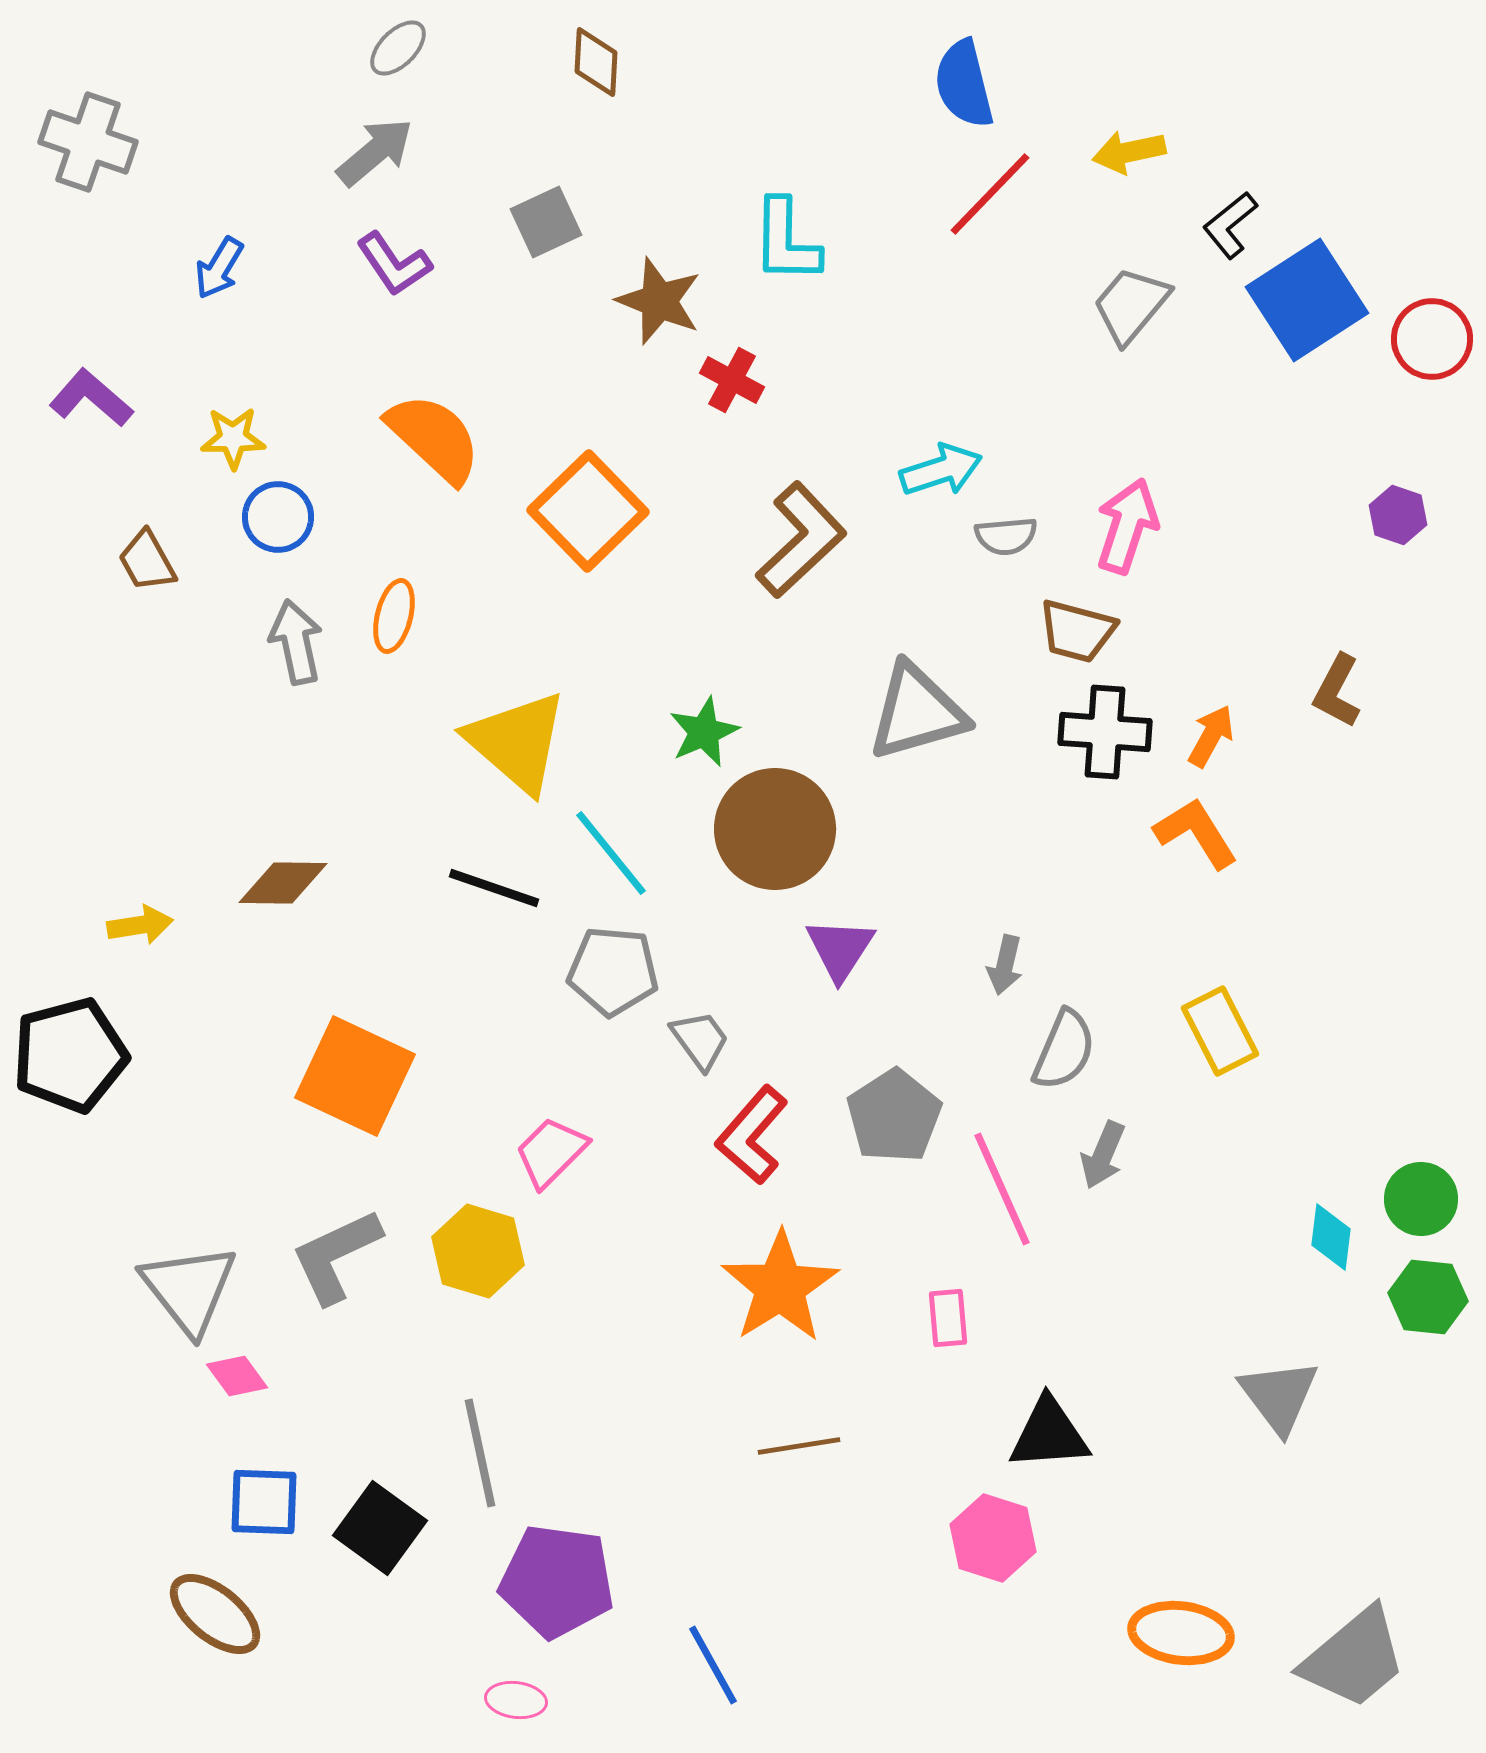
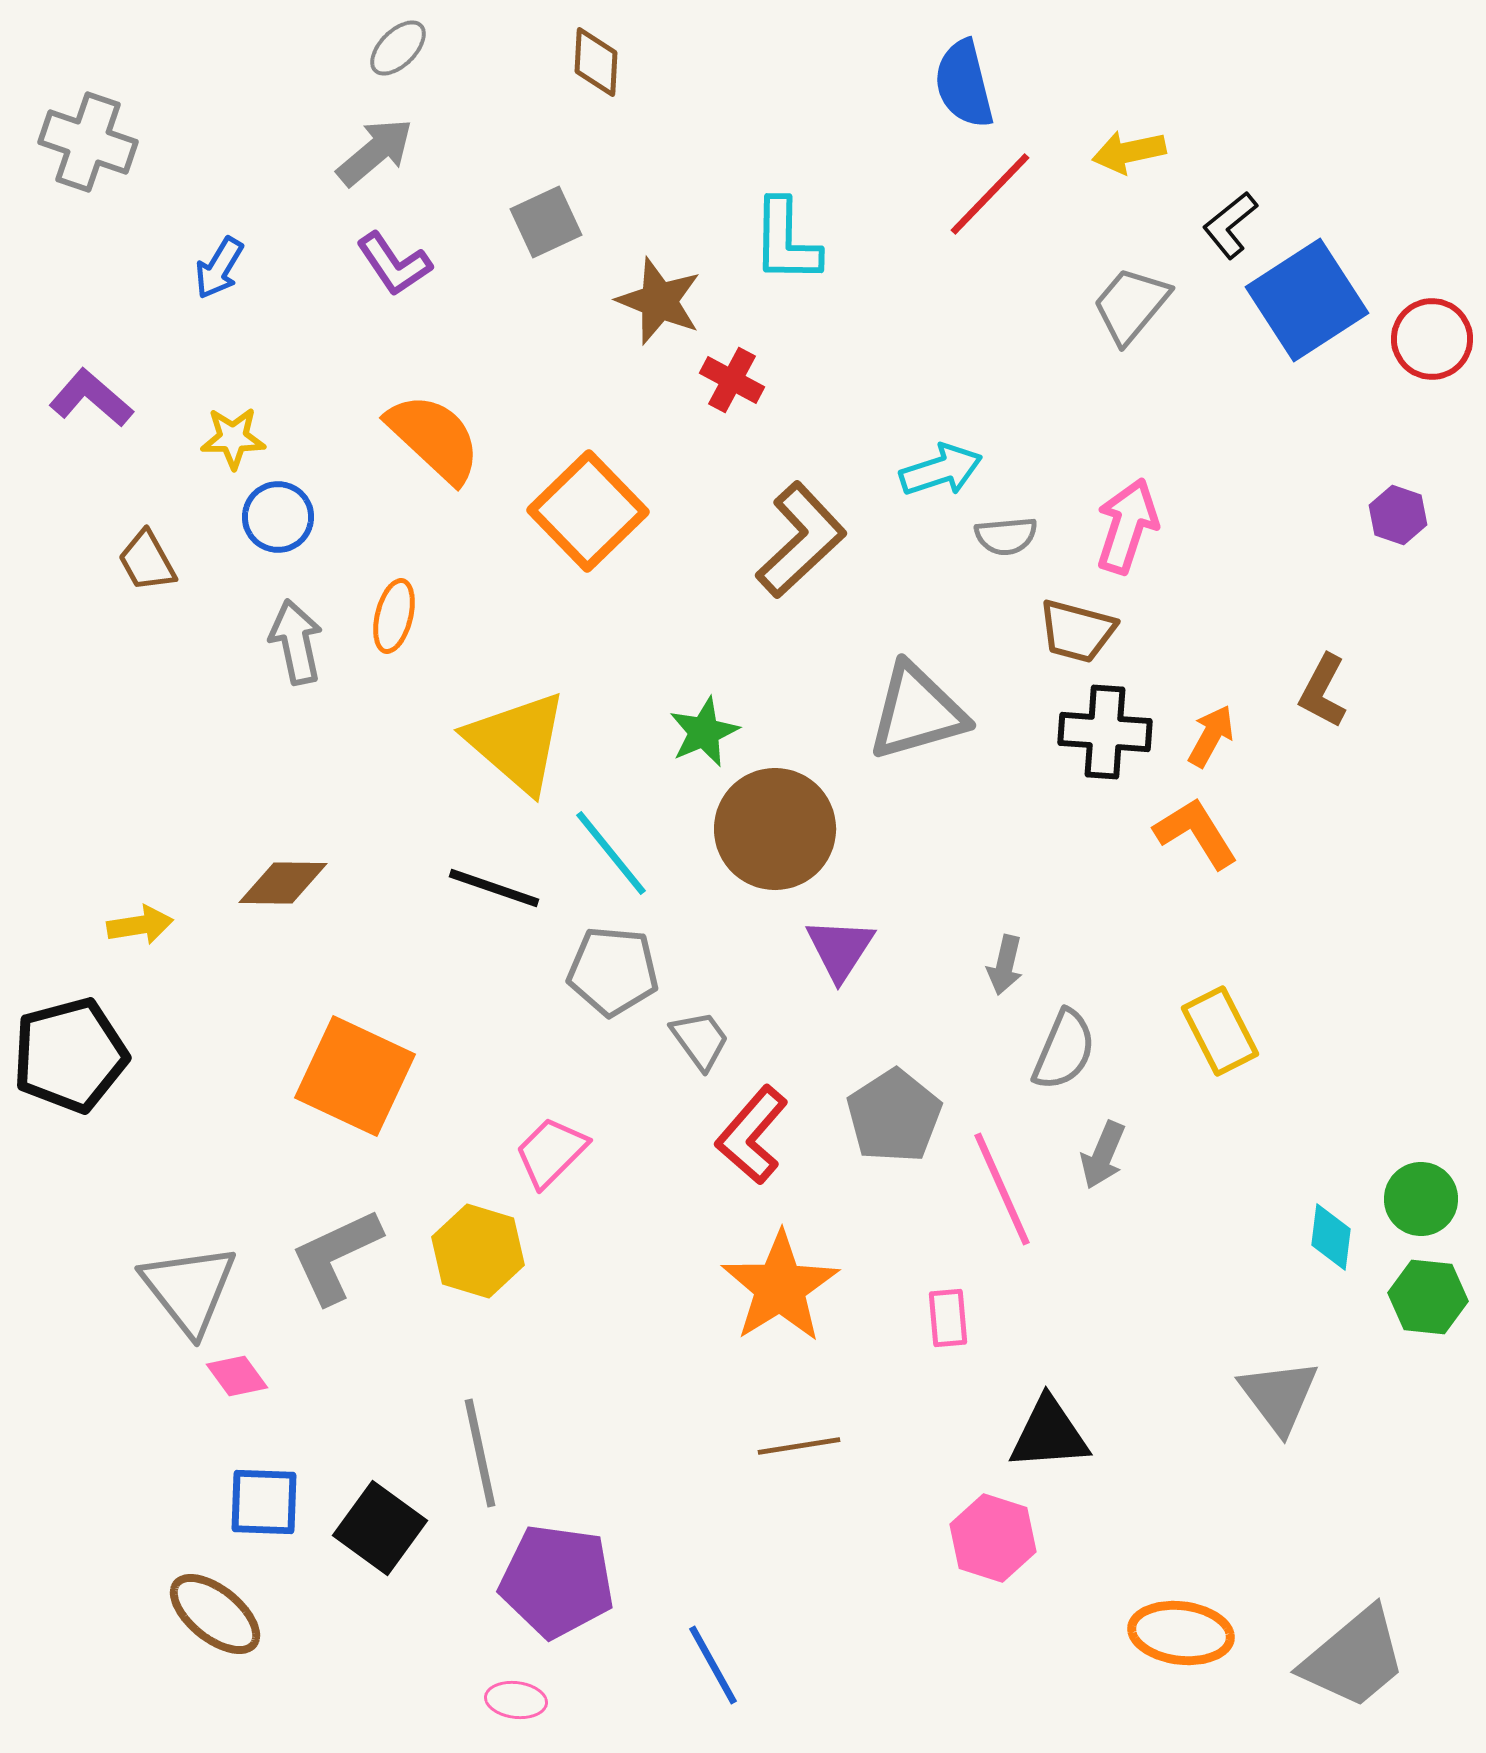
brown L-shape at (1337, 691): moved 14 px left
